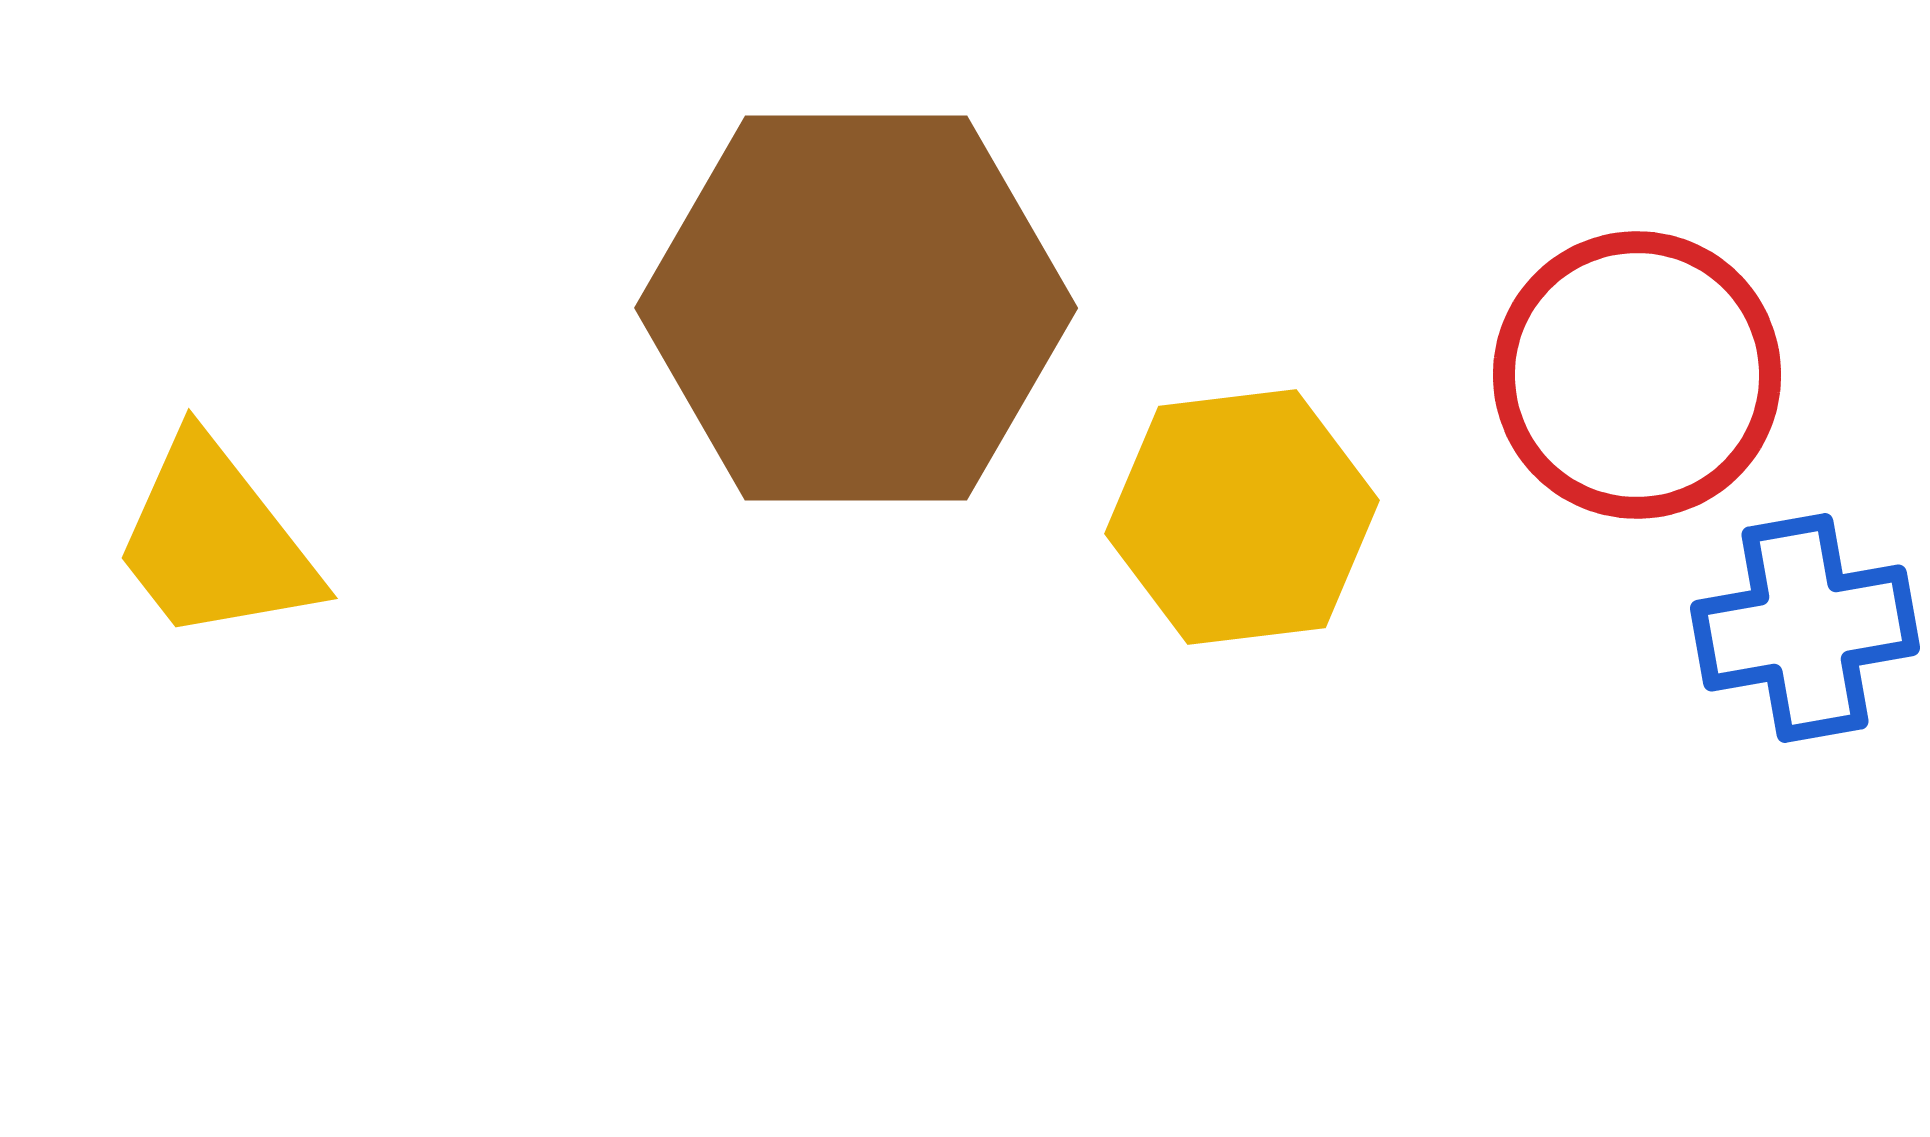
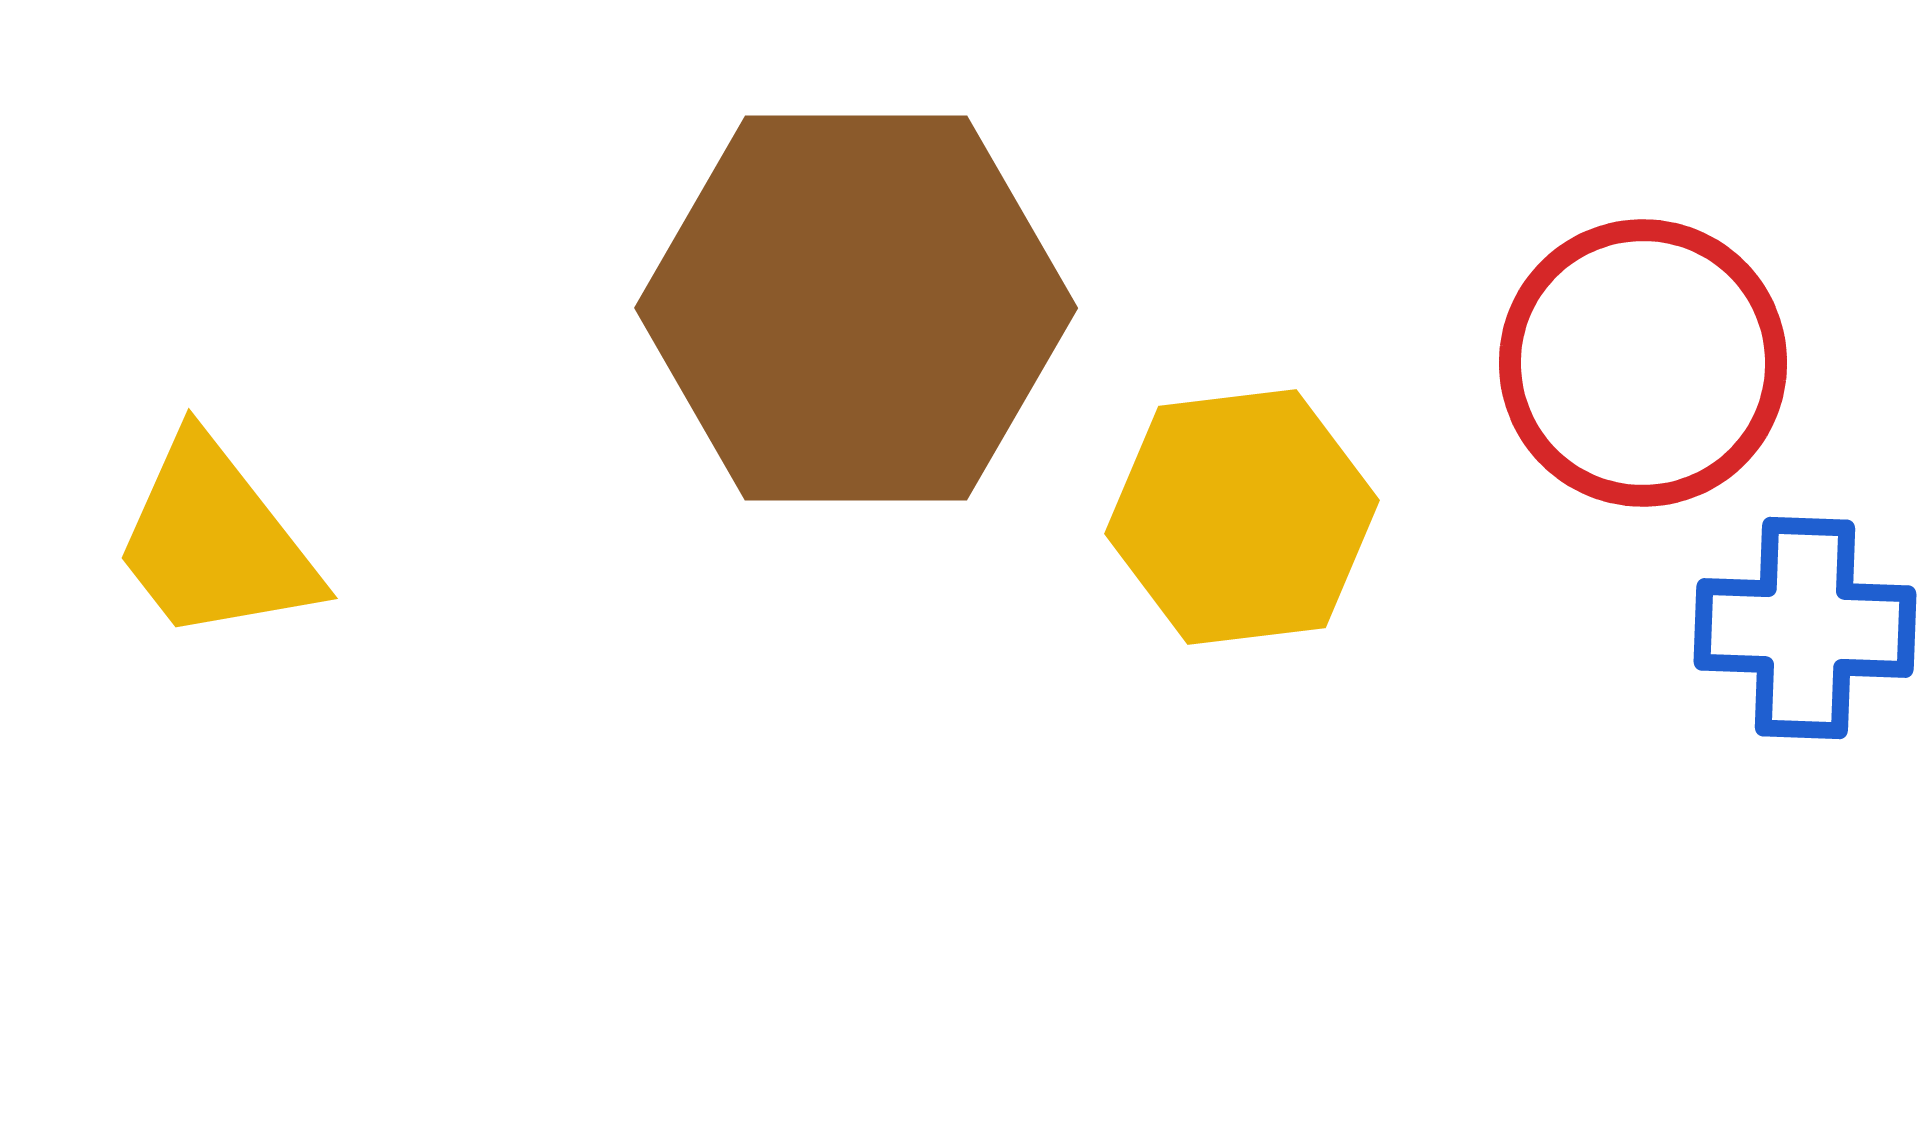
red circle: moved 6 px right, 12 px up
blue cross: rotated 12 degrees clockwise
